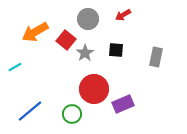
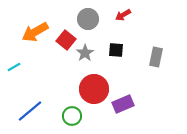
cyan line: moved 1 px left
green circle: moved 2 px down
